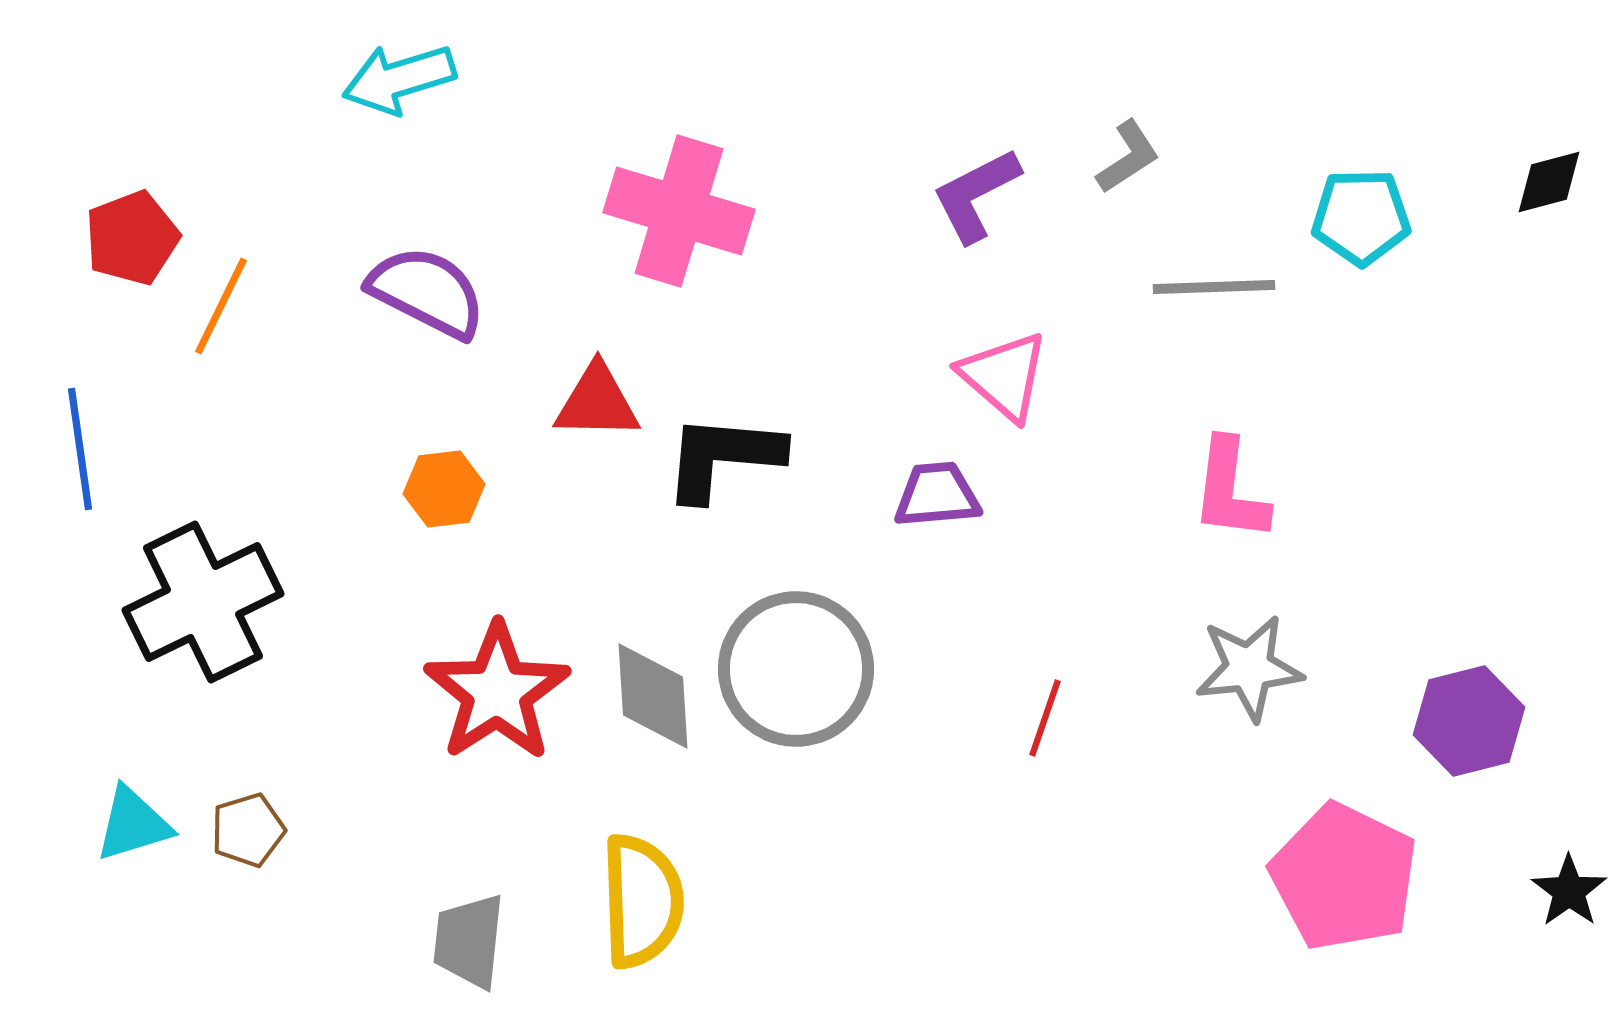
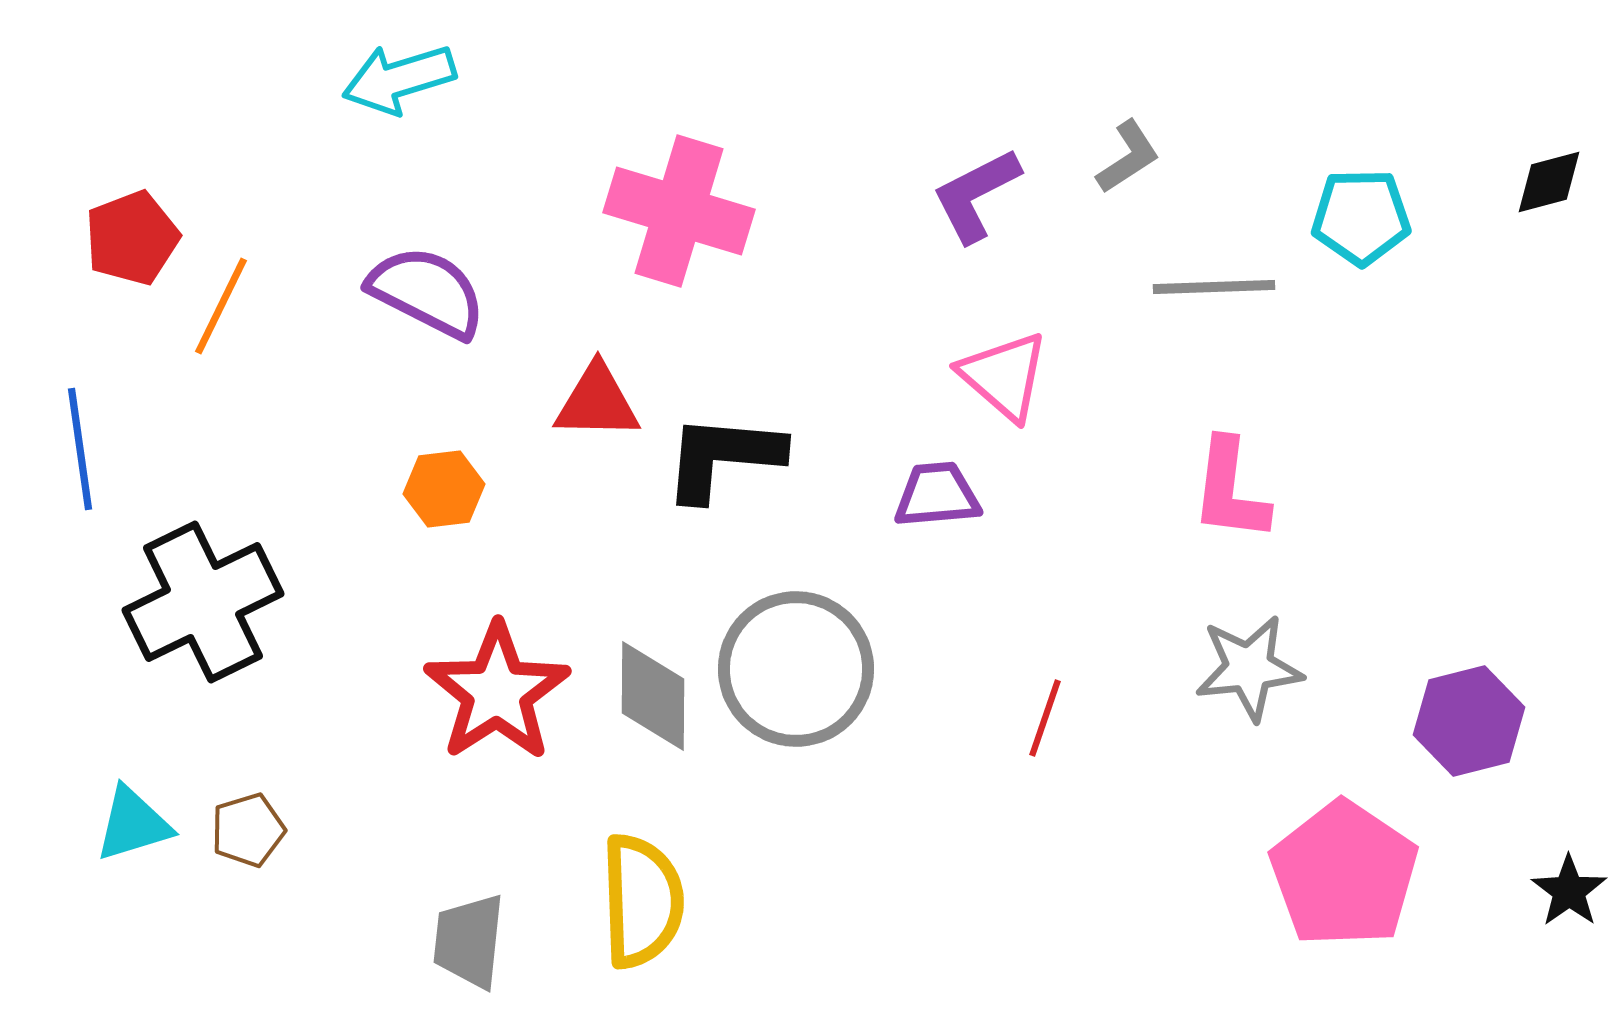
gray diamond: rotated 4 degrees clockwise
pink pentagon: moved 3 px up; rotated 8 degrees clockwise
